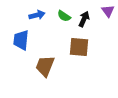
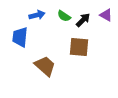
purple triangle: moved 2 px left, 4 px down; rotated 24 degrees counterclockwise
black arrow: moved 1 px left, 1 px down; rotated 21 degrees clockwise
blue trapezoid: moved 1 px left, 3 px up
brown trapezoid: rotated 110 degrees clockwise
